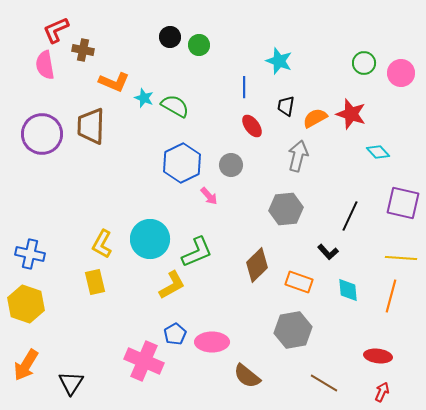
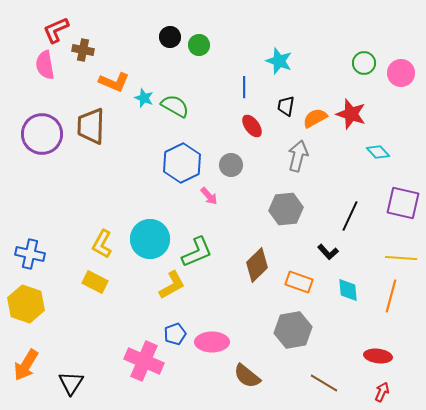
yellow rectangle at (95, 282): rotated 50 degrees counterclockwise
blue pentagon at (175, 334): rotated 10 degrees clockwise
